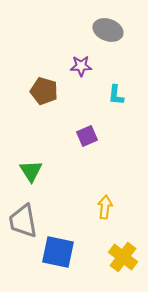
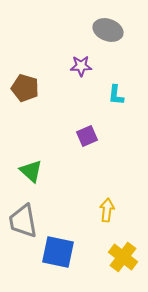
brown pentagon: moved 19 px left, 3 px up
green triangle: rotated 15 degrees counterclockwise
yellow arrow: moved 2 px right, 3 px down
